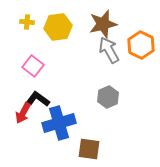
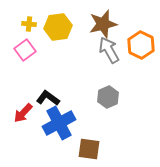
yellow cross: moved 2 px right, 2 px down
pink square: moved 8 px left, 16 px up; rotated 15 degrees clockwise
black L-shape: moved 10 px right, 1 px up
red arrow: rotated 15 degrees clockwise
blue cross: rotated 12 degrees counterclockwise
